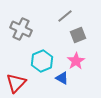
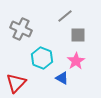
gray square: rotated 21 degrees clockwise
cyan hexagon: moved 3 px up; rotated 15 degrees counterclockwise
